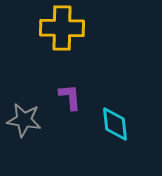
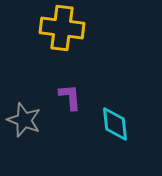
yellow cross: rotated 6 degrees clockwise
gray star: rotated 12 degrees clockwise
